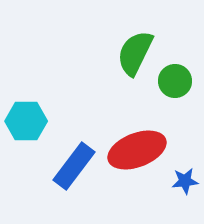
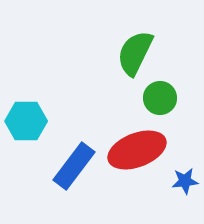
green circle: moved 15 px left, 17 px down
